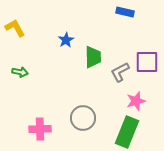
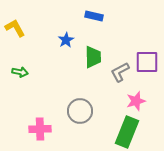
blue rectangle: moved 31 px left, 4 px down
gray circle: moved 3 px left, 7 px up
